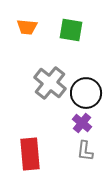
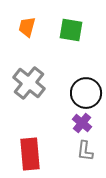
orange trapezoid: rotated 100 degrees clockwise
gray cross: moved 21 px left
